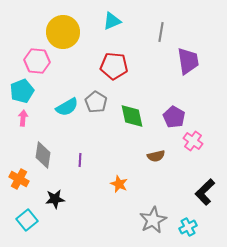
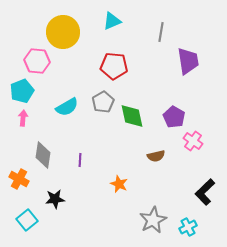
gray pentagon: moved 7 px right; rotated 10 degrees clockwise
